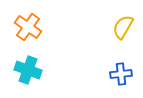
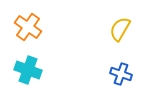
yellow semicircle: moved 3 px left, 2 px down
blue cross: rotated 25 degrees clockwise
